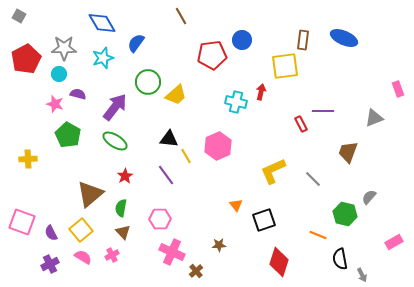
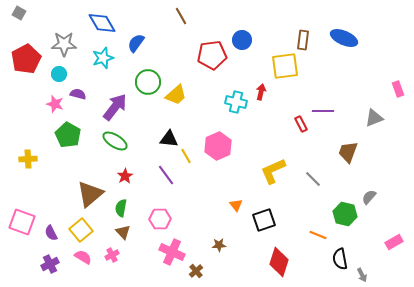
gray square at (19, 16): moved 3 px up
gray star at (64, 48): moved 4 px up
